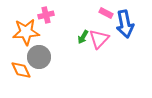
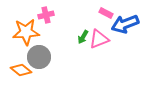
blue arrow: rotated 80 degrees clockwise
pink triangle: rotated 25 degrees clockwise
orange diamond: rotated 25 degrees counterclockwise
